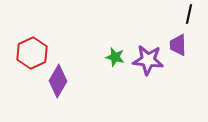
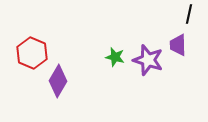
red hexagon: rotated 12 degrees counterclockwise
purple star: rotated 12 degrees clockwise
